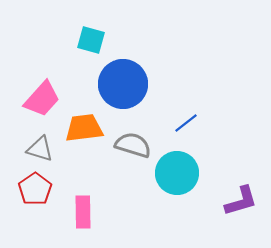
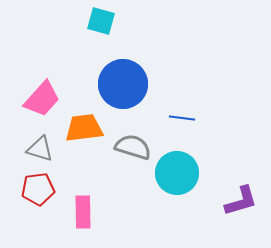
cyan square: moved 10 px right, 19 px up
blue line: moved 4 px left, 5 px up; rotated 45 degrees clockwise
gray semicircle: moved 2 px down
red pentagon: moved 3 px right; rotated 28 degrees clockwise
